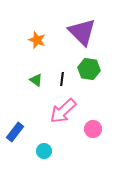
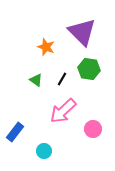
orange star: moved 9 px right, 7 px down
black line: rotated 24 degrees clockwise
